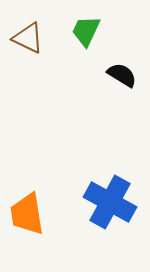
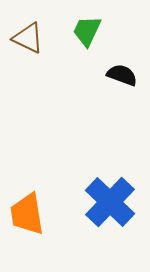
green trapezoid: moved 1 px right
black semicircle: rotated 12 degrees counterclockwise
blue cross: rotated 15 degrees clockwise
